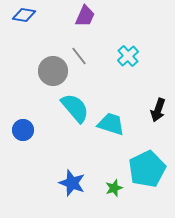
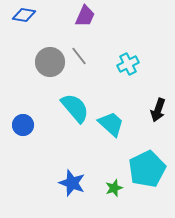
cyan cross: moved 8 px down; rotated 15 degrees clockwise
gray circle: moved 3 px left, 9 px up
cyan trapezoid: rotated 24 degrees clockwise
blue circle: moved 5 px up
